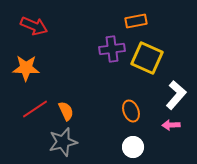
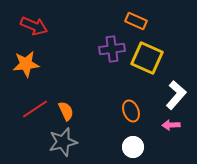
orange rectangle: rotated 35 degrees clockwise
orange star: moved 4 px up; rotated 8 degrees counterclockwise
